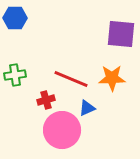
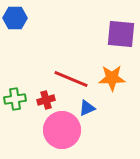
green cross: moved 24 px down
